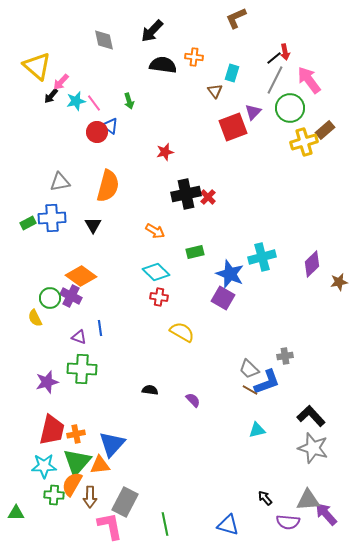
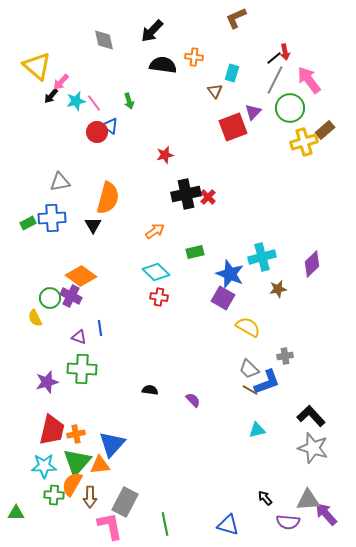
red star at (165, 152): moved 3 px down
orange semicircle at (108, 186): moved 12 px down
orange arrow at (155, 231): rotated 66 degrees counterclockwise
brown star at (339, 282): moved 61 px left, 7 px down
yellow semicircle at (182, 332): moved 66 px right, 5 px up
